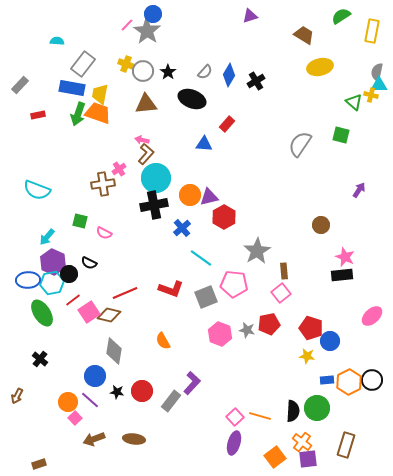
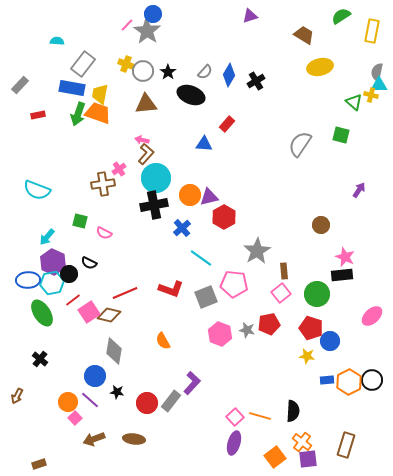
black ellipse at (192, 99): moved 1 px left, 4 px up
red circle at (142, 391): moved 5 px right, 12 px down
green circle at (317, 408): moved 114 px up
